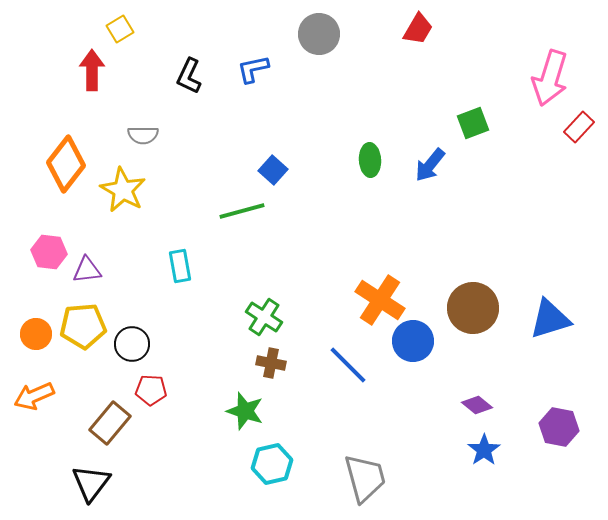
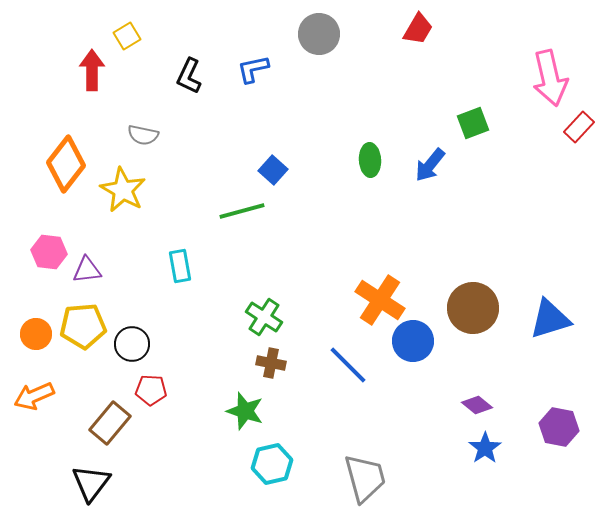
yellow square: moved 7 px right, 7 px down
pink arrow: rotated 30 degrees counterclockwise
gray semicircle: rotated 12 degrees clockwise
blue star: moved 1 px right, 2 px up
